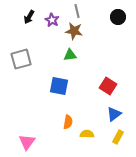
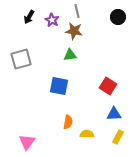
blue triangle: rotated 35 degrees clockwise
